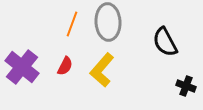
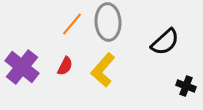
orange line: rotated 20 degrees clockwise
black semicircle: rotated 104 degrees counterclockwise
yellow L-shape: moved 1 px right
